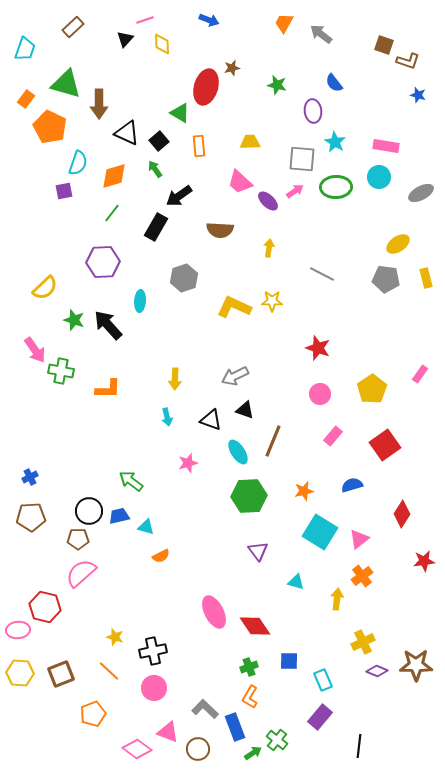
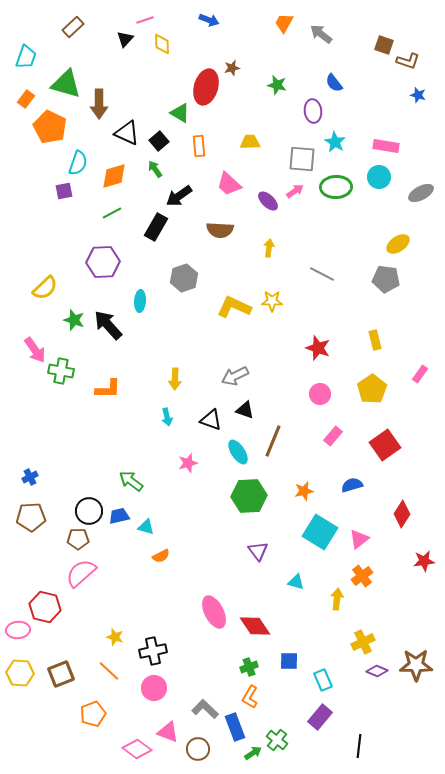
cyan trapezoid at (25, 49): moved 1 px right, 8 px down
pink trapezoid at (240, 182): moved 11 px left, 2 px down
green line at (112, 213): rotated 24 degrees clockwise
yellow rectangle at (426, 278): moved 51 px left, 62 px down
